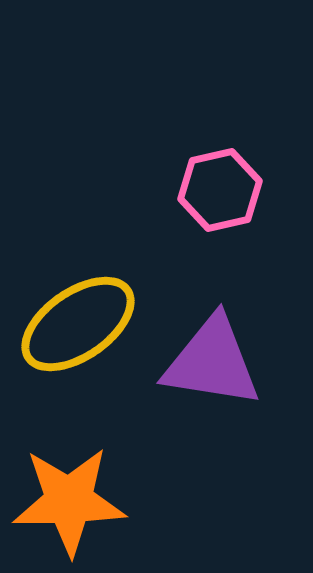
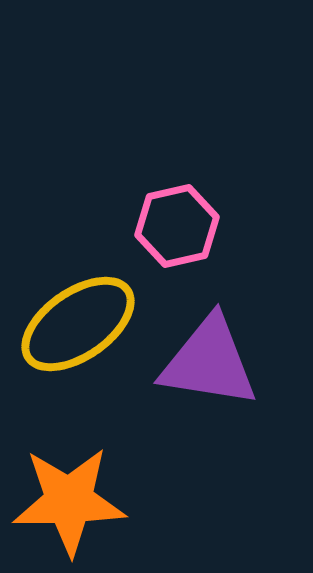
pink hexagon: moved 43 px left, 36 px down
purple triangle: moved 3 px left
